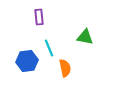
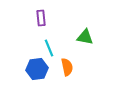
purple rectangle: moved 2 px right, 1 px down
blue hexagon: moved 10 px right, 8 px down
orange semicircle: moved 2 px right, 1 px up
